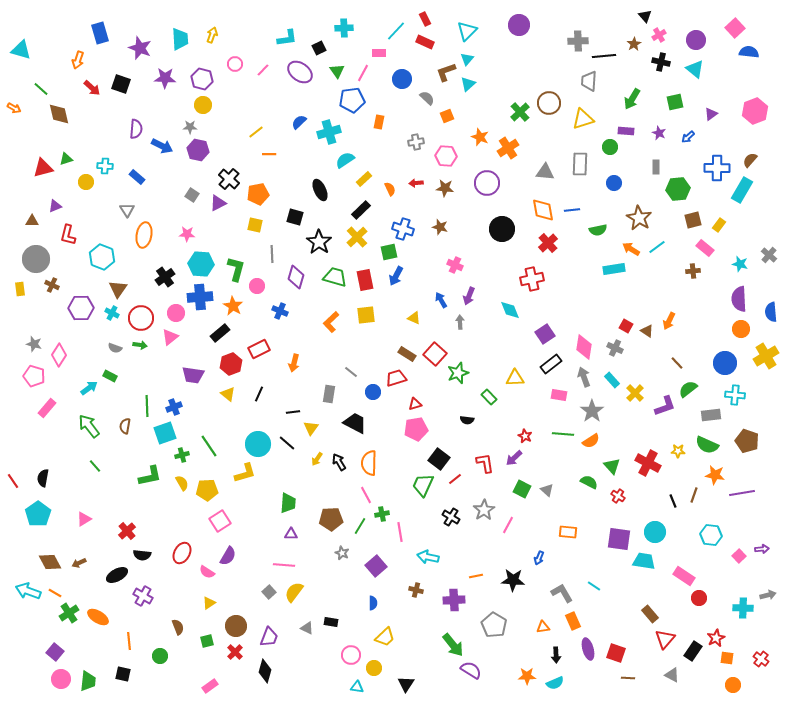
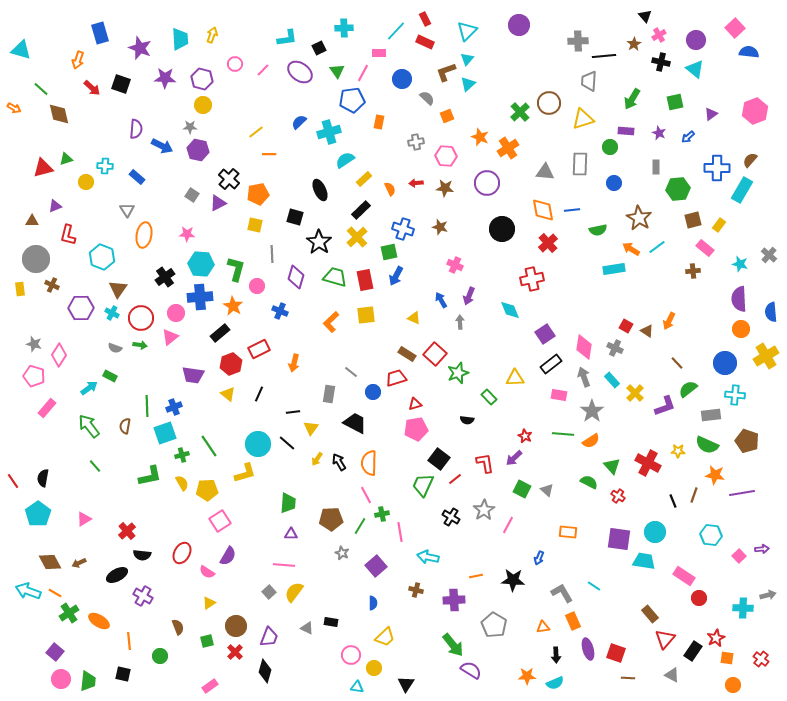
orange ellipse at (98, 617): moved 1 px right, 4 px down
